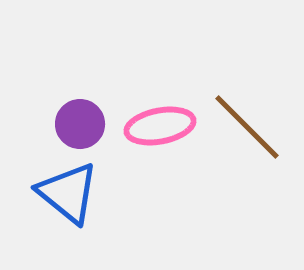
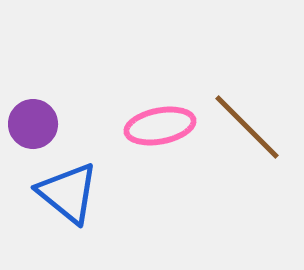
purple circle: moved 47 px left
